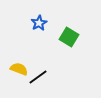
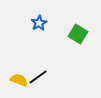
green square: moved 9 px right, 3 px up
yellow semicircle: moved 11 px down
